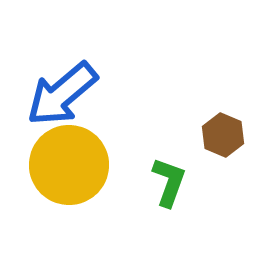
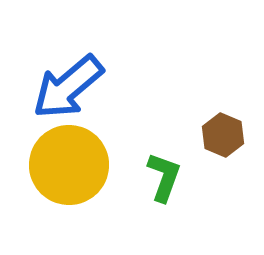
blue arrow: moved 6 px right, 7 px up
green L-shape: moved 5 px left, 5 px up
